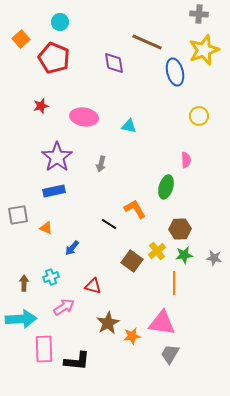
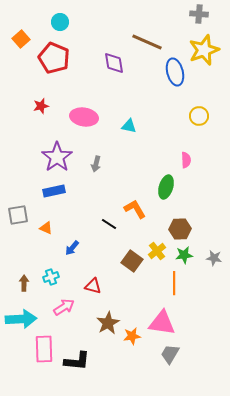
gray arrow: moved 5 px left
